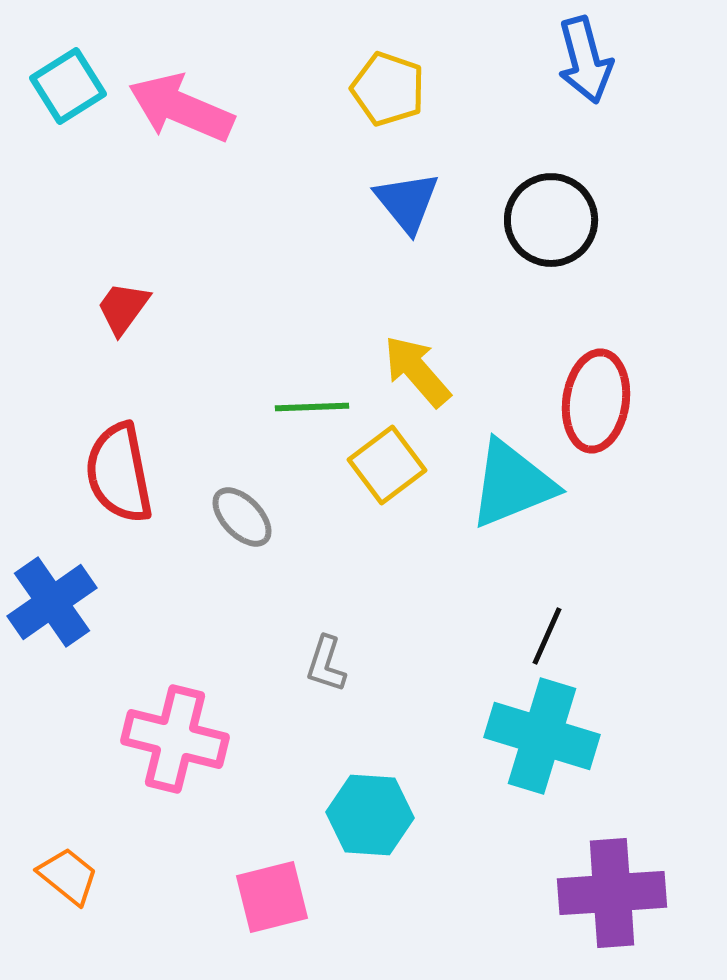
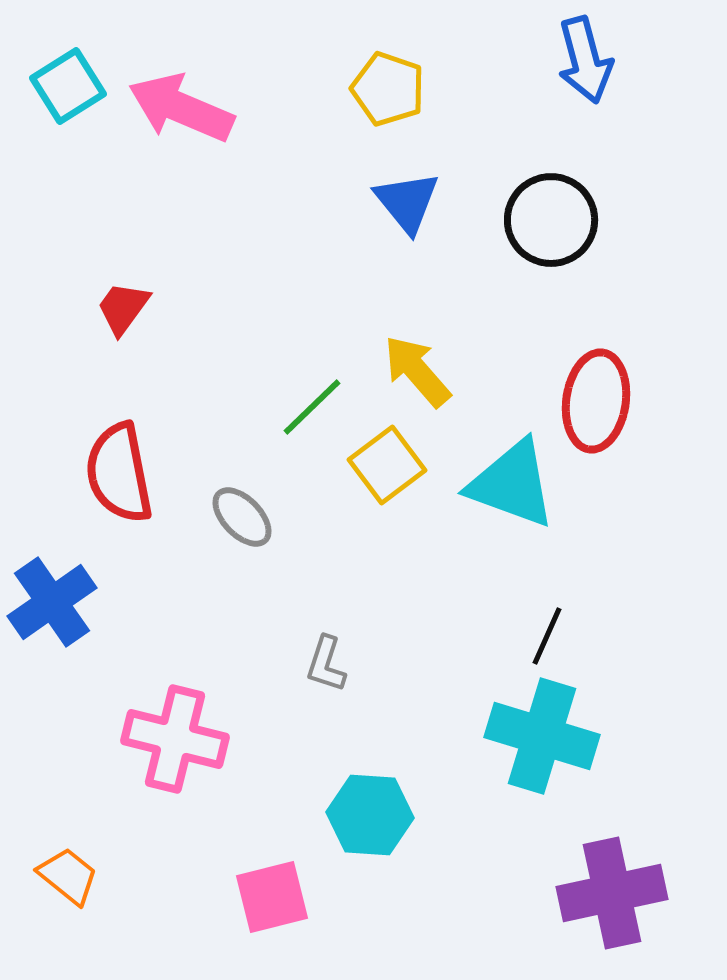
green line: rotated 42 degrees counterclockwise
cyan triangle: rotated 42 degrees clockwise
purple cross: rotated 8 degrees counterclockwise
